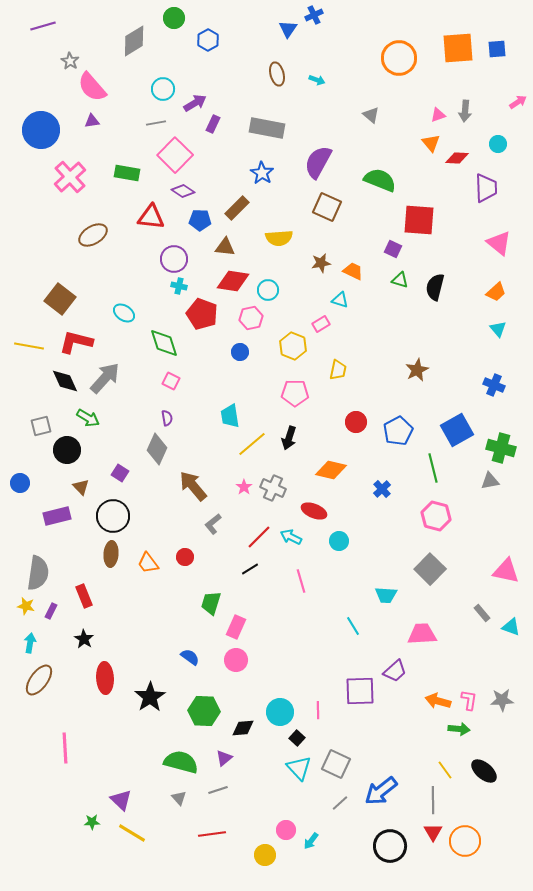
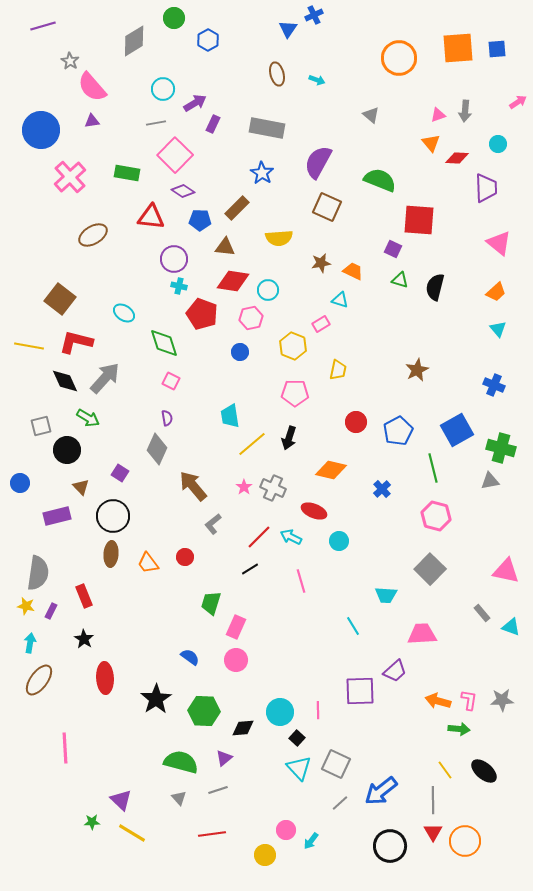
black star at (150, 697): moved 6 px right, 2 px down
